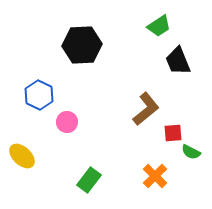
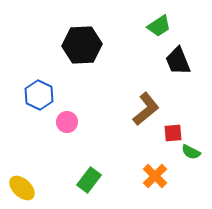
yellow ellipse: moved 32 px down
